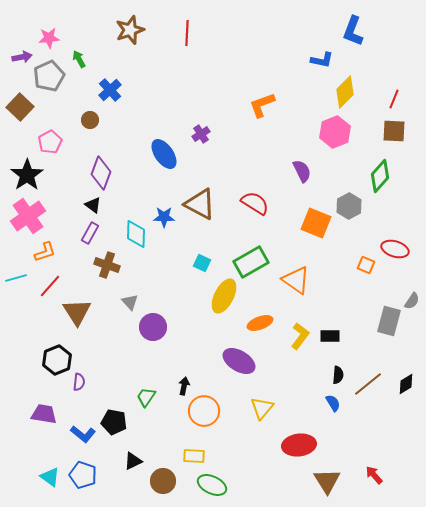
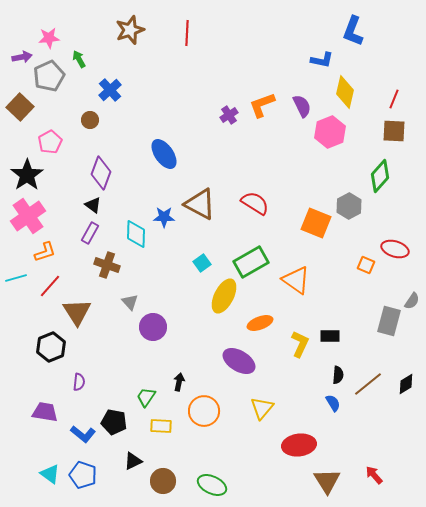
yellow diamond at (345, 92): rotated 32 degrees counterclockwise
pink hexagon at (335, 132): moved 5 px left
purple cross at (201, 134): moved 28 px right, 19 px up
purple semicircle at (302, 171): moved 65 px up
cyan square at (202, 263): rotated 30 degrees clockwise
yellow L-shape at (300, 336): moved 8 px down; rotated 12 degrees counterclockwise
black hexagon at (57, 360): moved 6 px left, 13 px up
black arrow at (184, 386): moved 5 px left, 4 px up
purple trapezoid at (44, 414): moved 1 px right, 2 px up
yellow rectangle at (194, 456): moved 33 px left, 30 px up
cyan triangle at (50, 477): moved 3 px up
